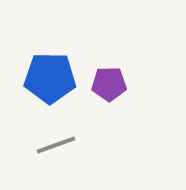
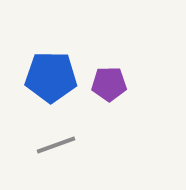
blue pentagon: moved 1 px right, 1 px up
